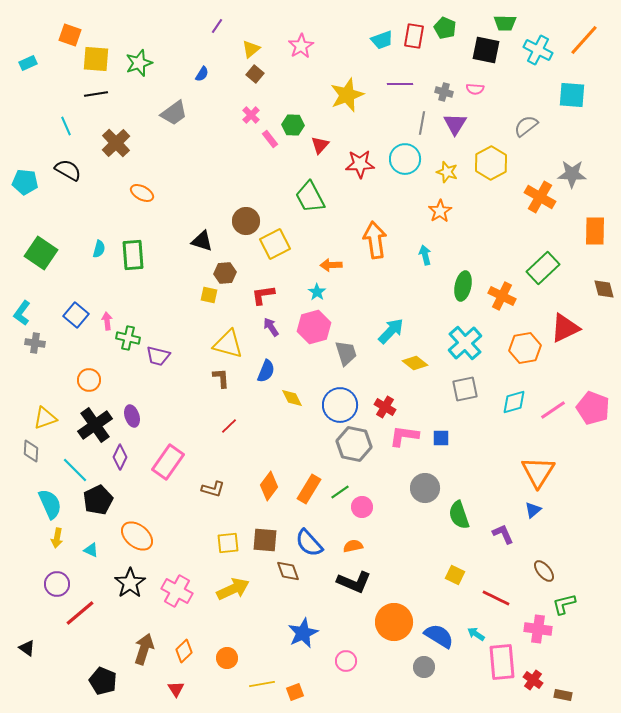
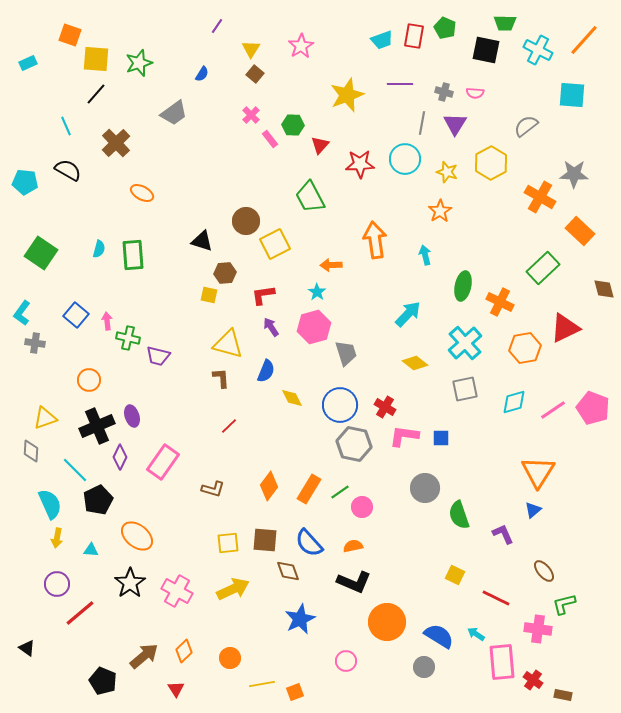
yellow triangle at (251, 49): rotated 18 degrees counterclockwise
pink semicircle at (475, 89): moved 4 px down
black line at (96, 94): rotated 40 degrees counterclockwise
gray star at (572, 174): moved 2 px right
orange rectangle at (595, 231): moved 15 px left; rotated 48 degrees counterclockwise
orange cross at (502, 296): moved 2 px left, 6 px down
cyan arrow at (391, 331): moved 17 px right, 17 px up
black cross at (95, 425): moved 2 px right, 1 px down; rotated 12 degrees clockwise
pink rectangle at (168, 462): moved 5 px left
cyan triangle at (91, 550): rotated 21 degrees counterclockwise
orange circle at (394, 622): moved 7 px left
blue star at (303, 633): moved 3 px left, 14 px up
brown arrow at (144, 649): moved 7 px down; rotated 32 degrees clockwise
orange circle at (227, 658): moved 3 px right
